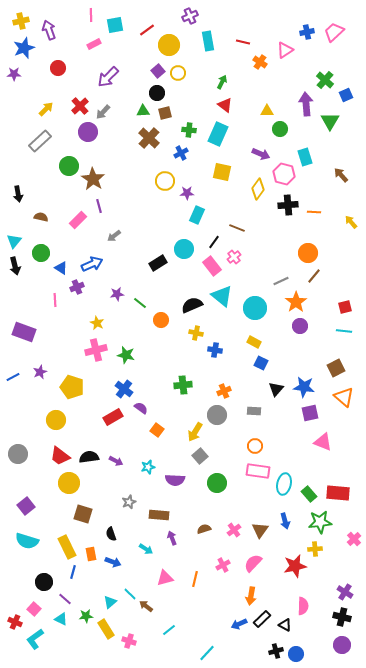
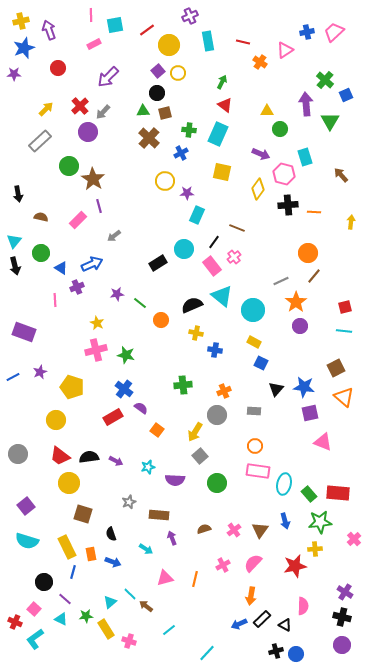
yellow arrow at (351, 222): rotated 48 degrees clockwise
cyan circle at (255, 308): moved 2 px left, 2 px down
